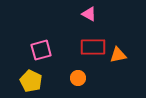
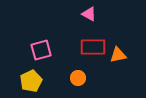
yellow pentagon: rotated 20 degrees clockwise
